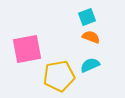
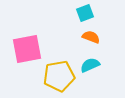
cyan square: moved 2 px left, 4 px up
